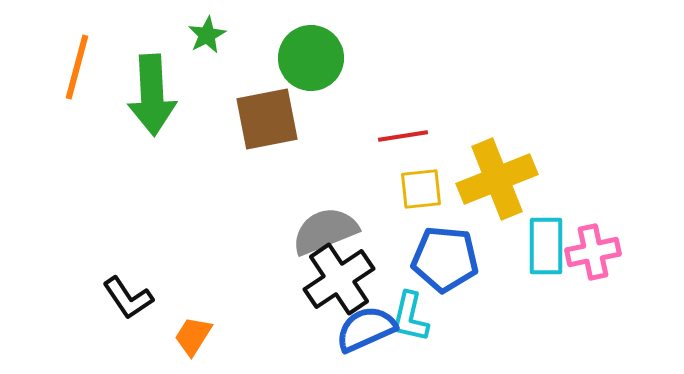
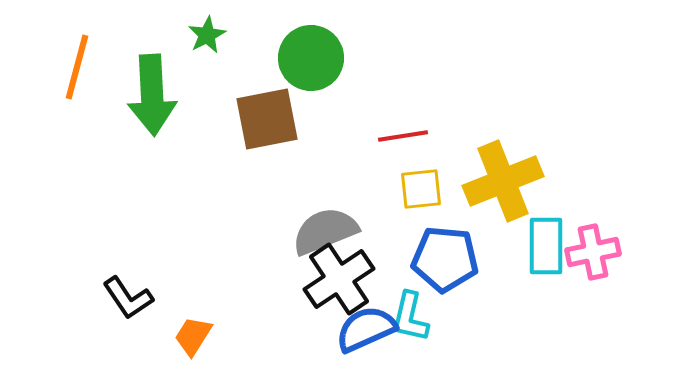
yellow cross: moved 6 px right, 2 px down
